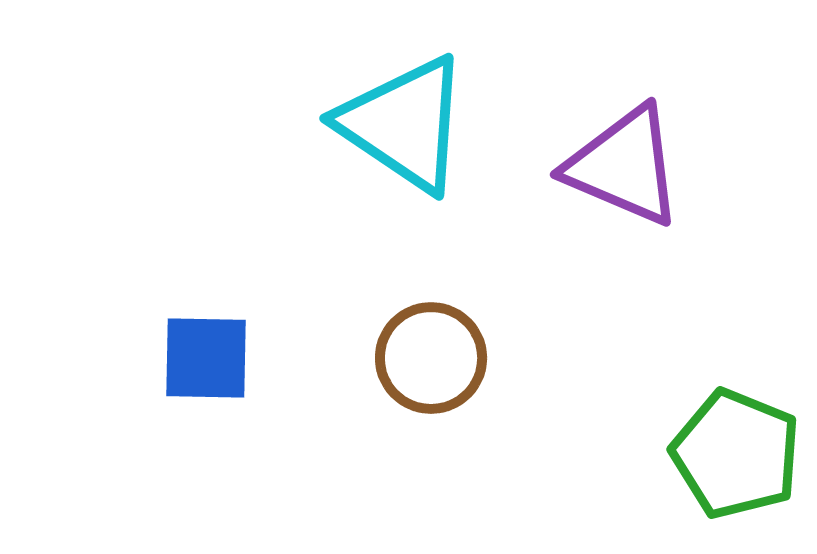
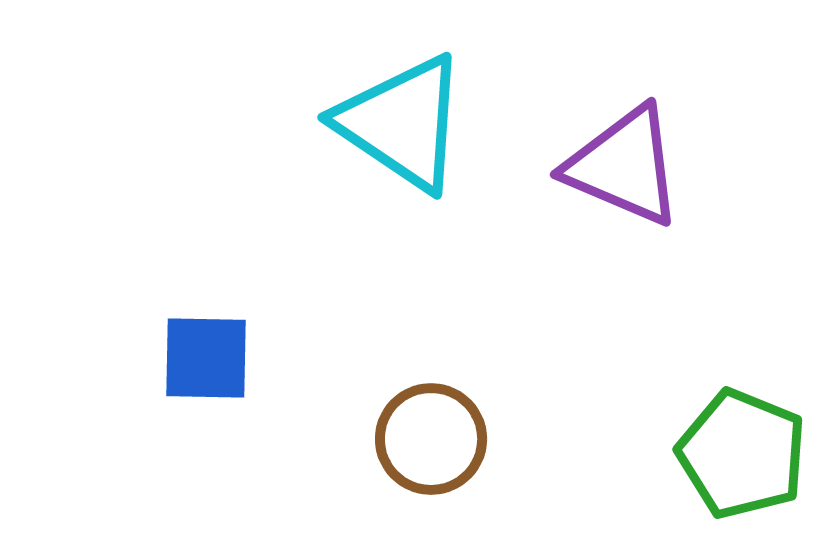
cyan triangle: moved 2 px left, 1 px up
brown circle: moved 81 px down
green pentagon: moved 6 px right
